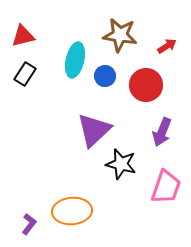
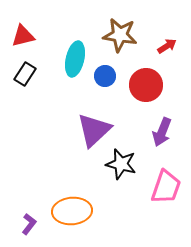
cyan ellipse: moved 1 px up
